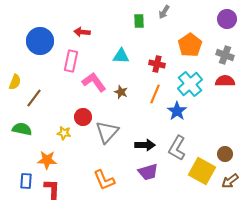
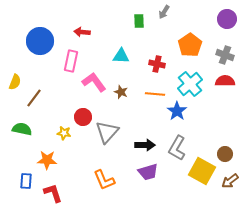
orange line: rotated 72 degrees clockwise
red L-shape: moved 1 px right, 4 px down; rotated 20 degrees counterclockwise
